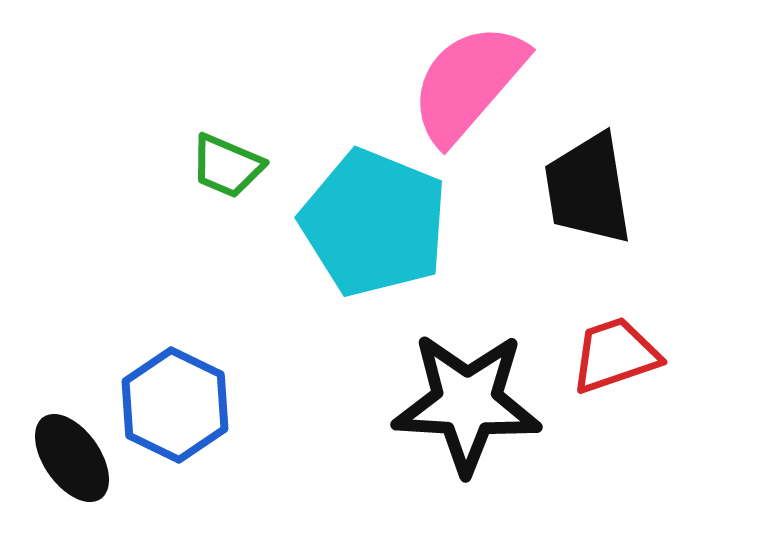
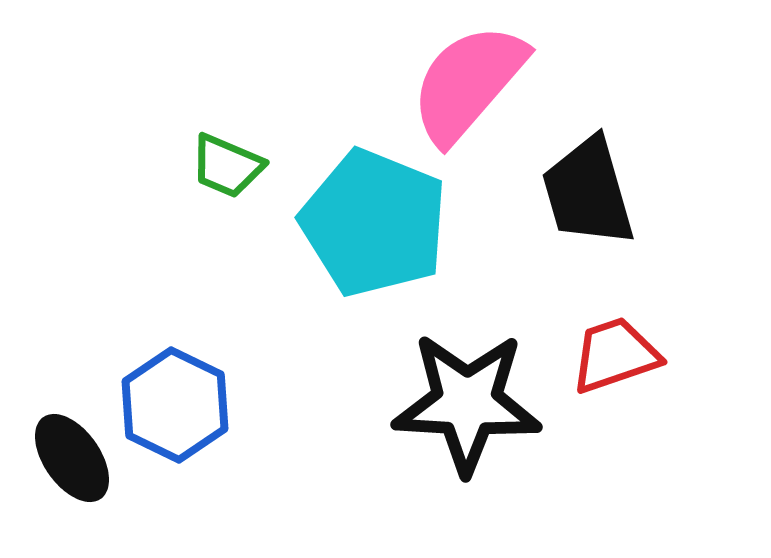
black trapezoid: moved 3 px down; rotated 7 degrees counterclockwise
